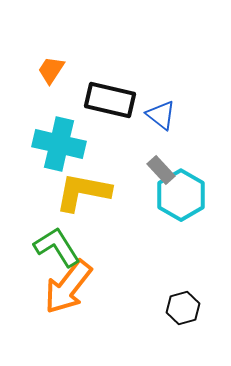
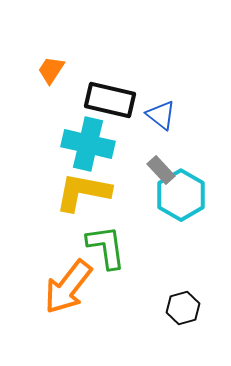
cyan cross: moved 29 px right
green L-shape: moved 49 px right; rotated 24 degrees clockwise
